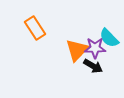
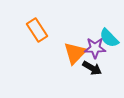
orange rectangle: moved 2 px right, 2 px down
orange triangle: moved 2 px left, 3 px down
black arrow: moved 1 px left, 2 px down
